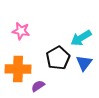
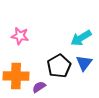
pink star: moved 1 px left, 5 px down
black pentagon: moved 1 px right, 8 px down
orange cross: moved 2 px left, 7 px down
purple semicircle: moved 1 px right, 1 px down
